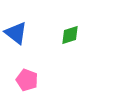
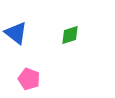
pink pentagon: moved 2 px right, 1 px up
